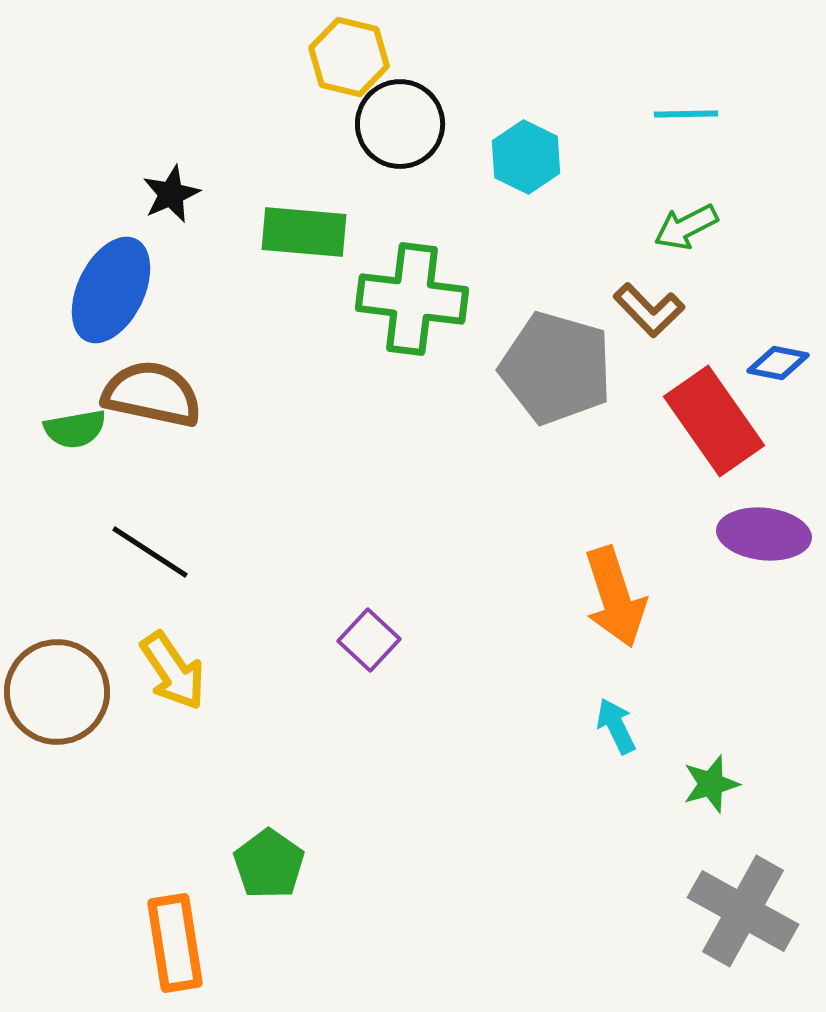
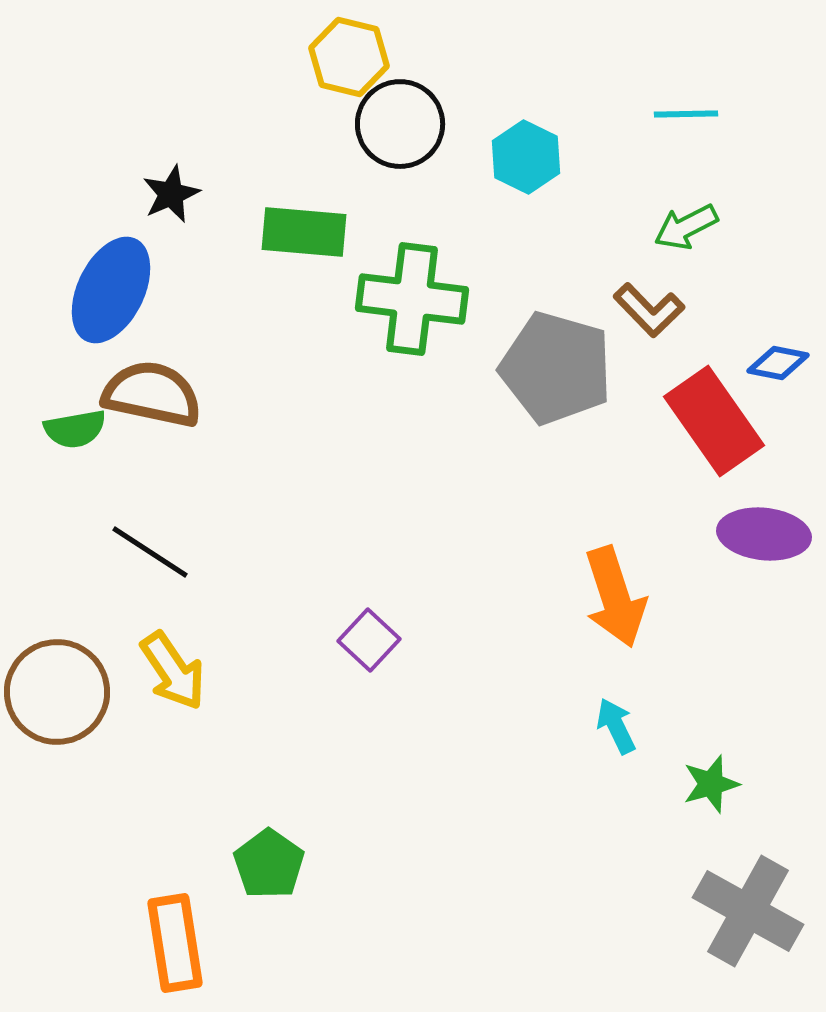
gray cross: moved 5 px right
